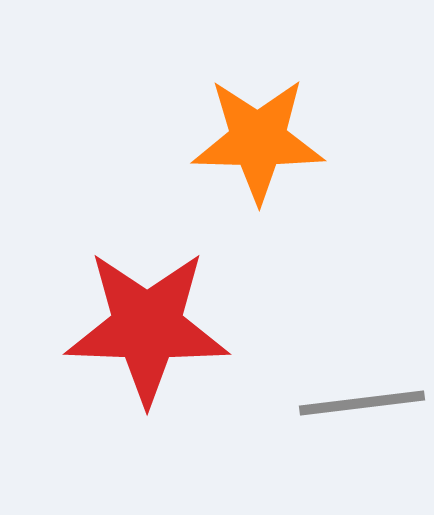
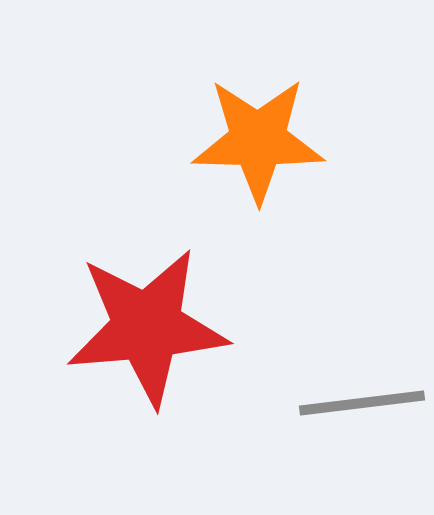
red star: rotated 7 degrees counterclockwise
